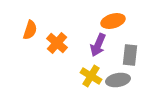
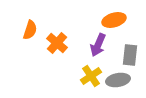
orange ellipse: moved 1 px right, 1 px up
yellow cross: rotated 25 degrees clockwise
